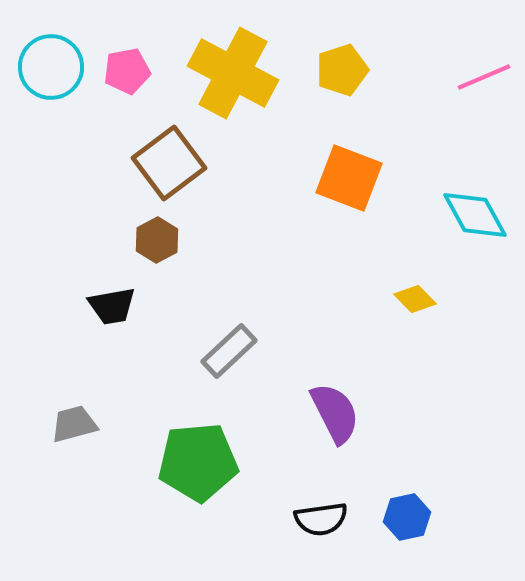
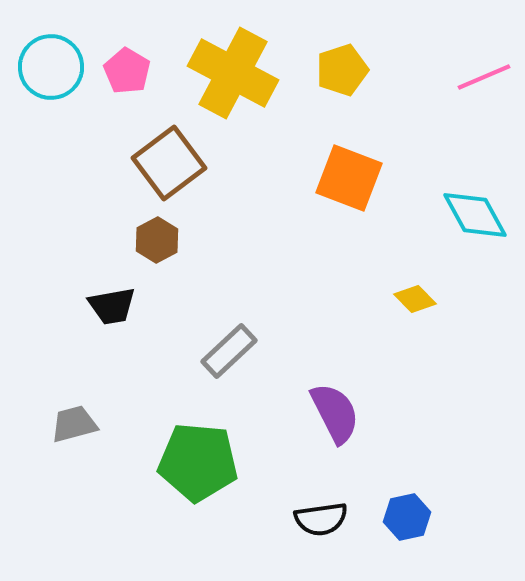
pink pentagon: rotated 30 degrees counterclockwise
green pentagon: rotated 10 degrees clockwise
